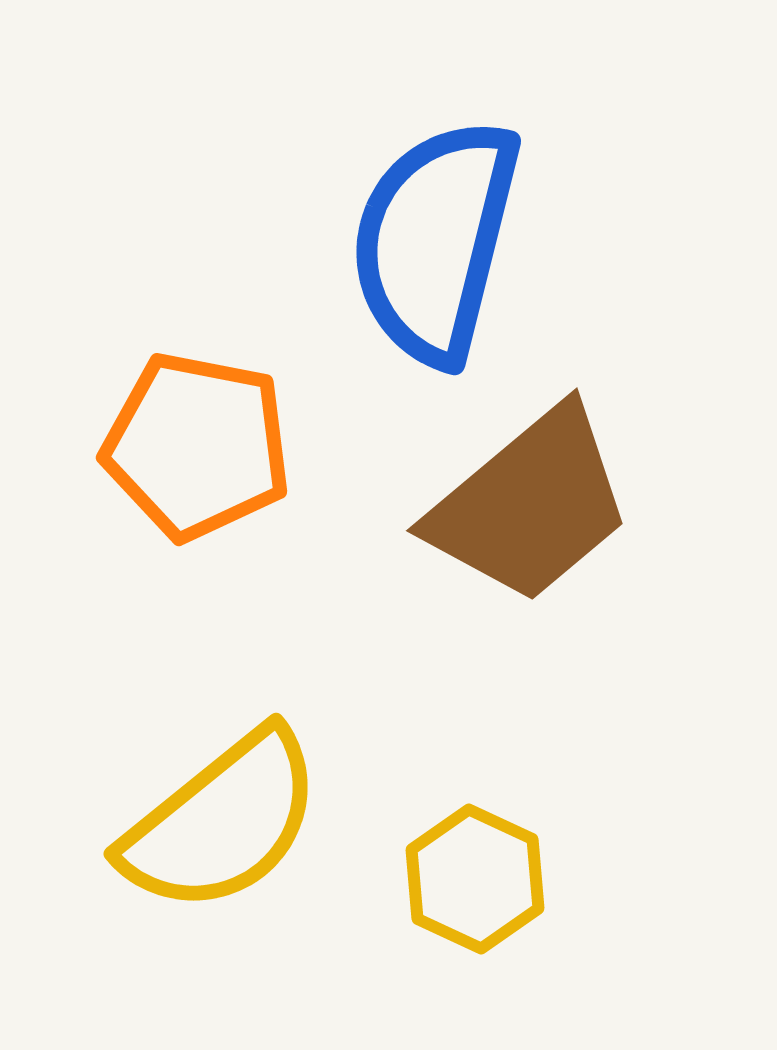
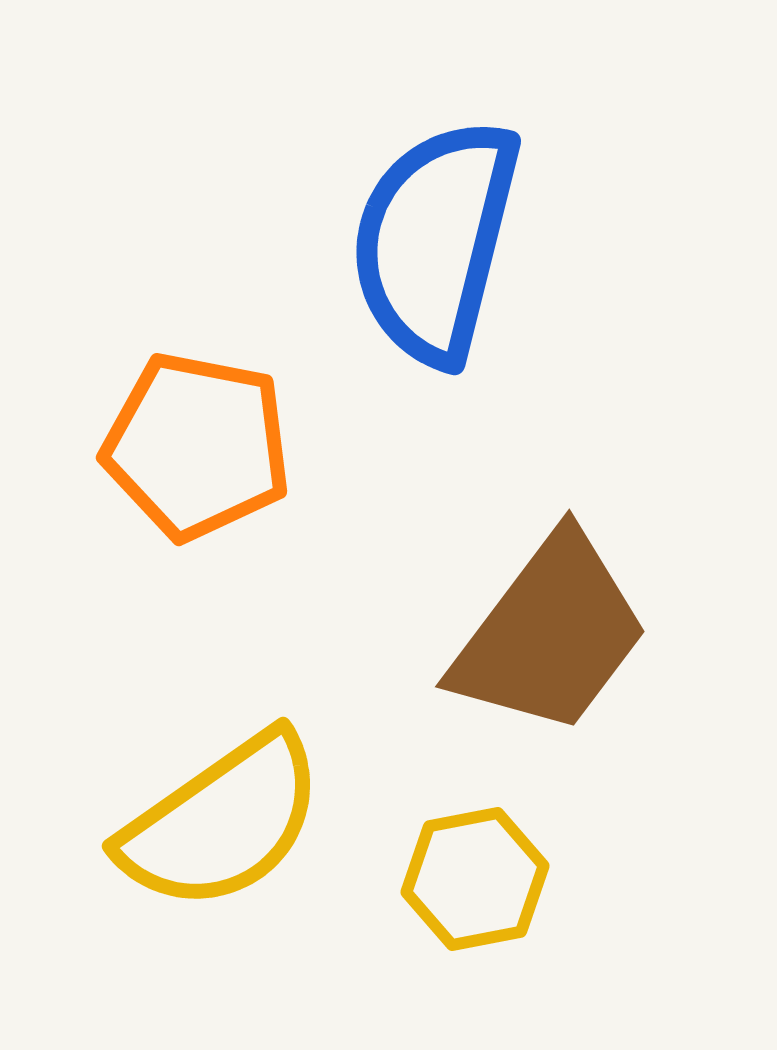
brown trapezoid: moved 20 px right, 129 px down; rotated 13 degrees counterclockwise
yellow semicircle: rotated 4 degrees clockwise
yellow hexagon: rotated 24 degrees clockwise
